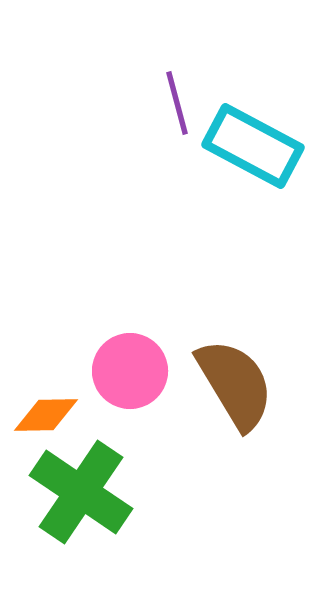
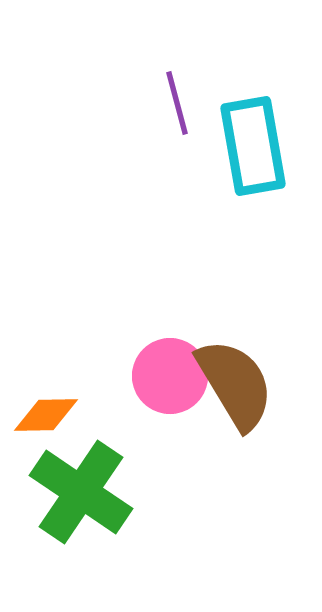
cyan rectangle: rotated 52 degrees clockwise
pink circle: moved 40 px right, 5 px down
